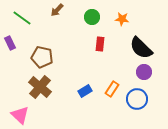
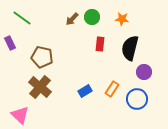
brown arrow: moved 15 px right, 9 px down
black semicircle: moved 11 px left; rotated 60 degrees clockwise
